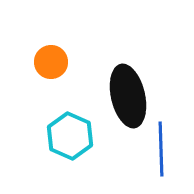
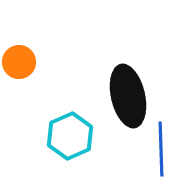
orange circle: moved 32 px left
cyan hexagon: rotated 12 degrees clockwise
